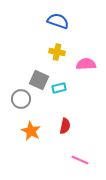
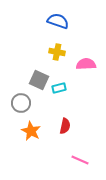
gray circle: moved 4 px down
